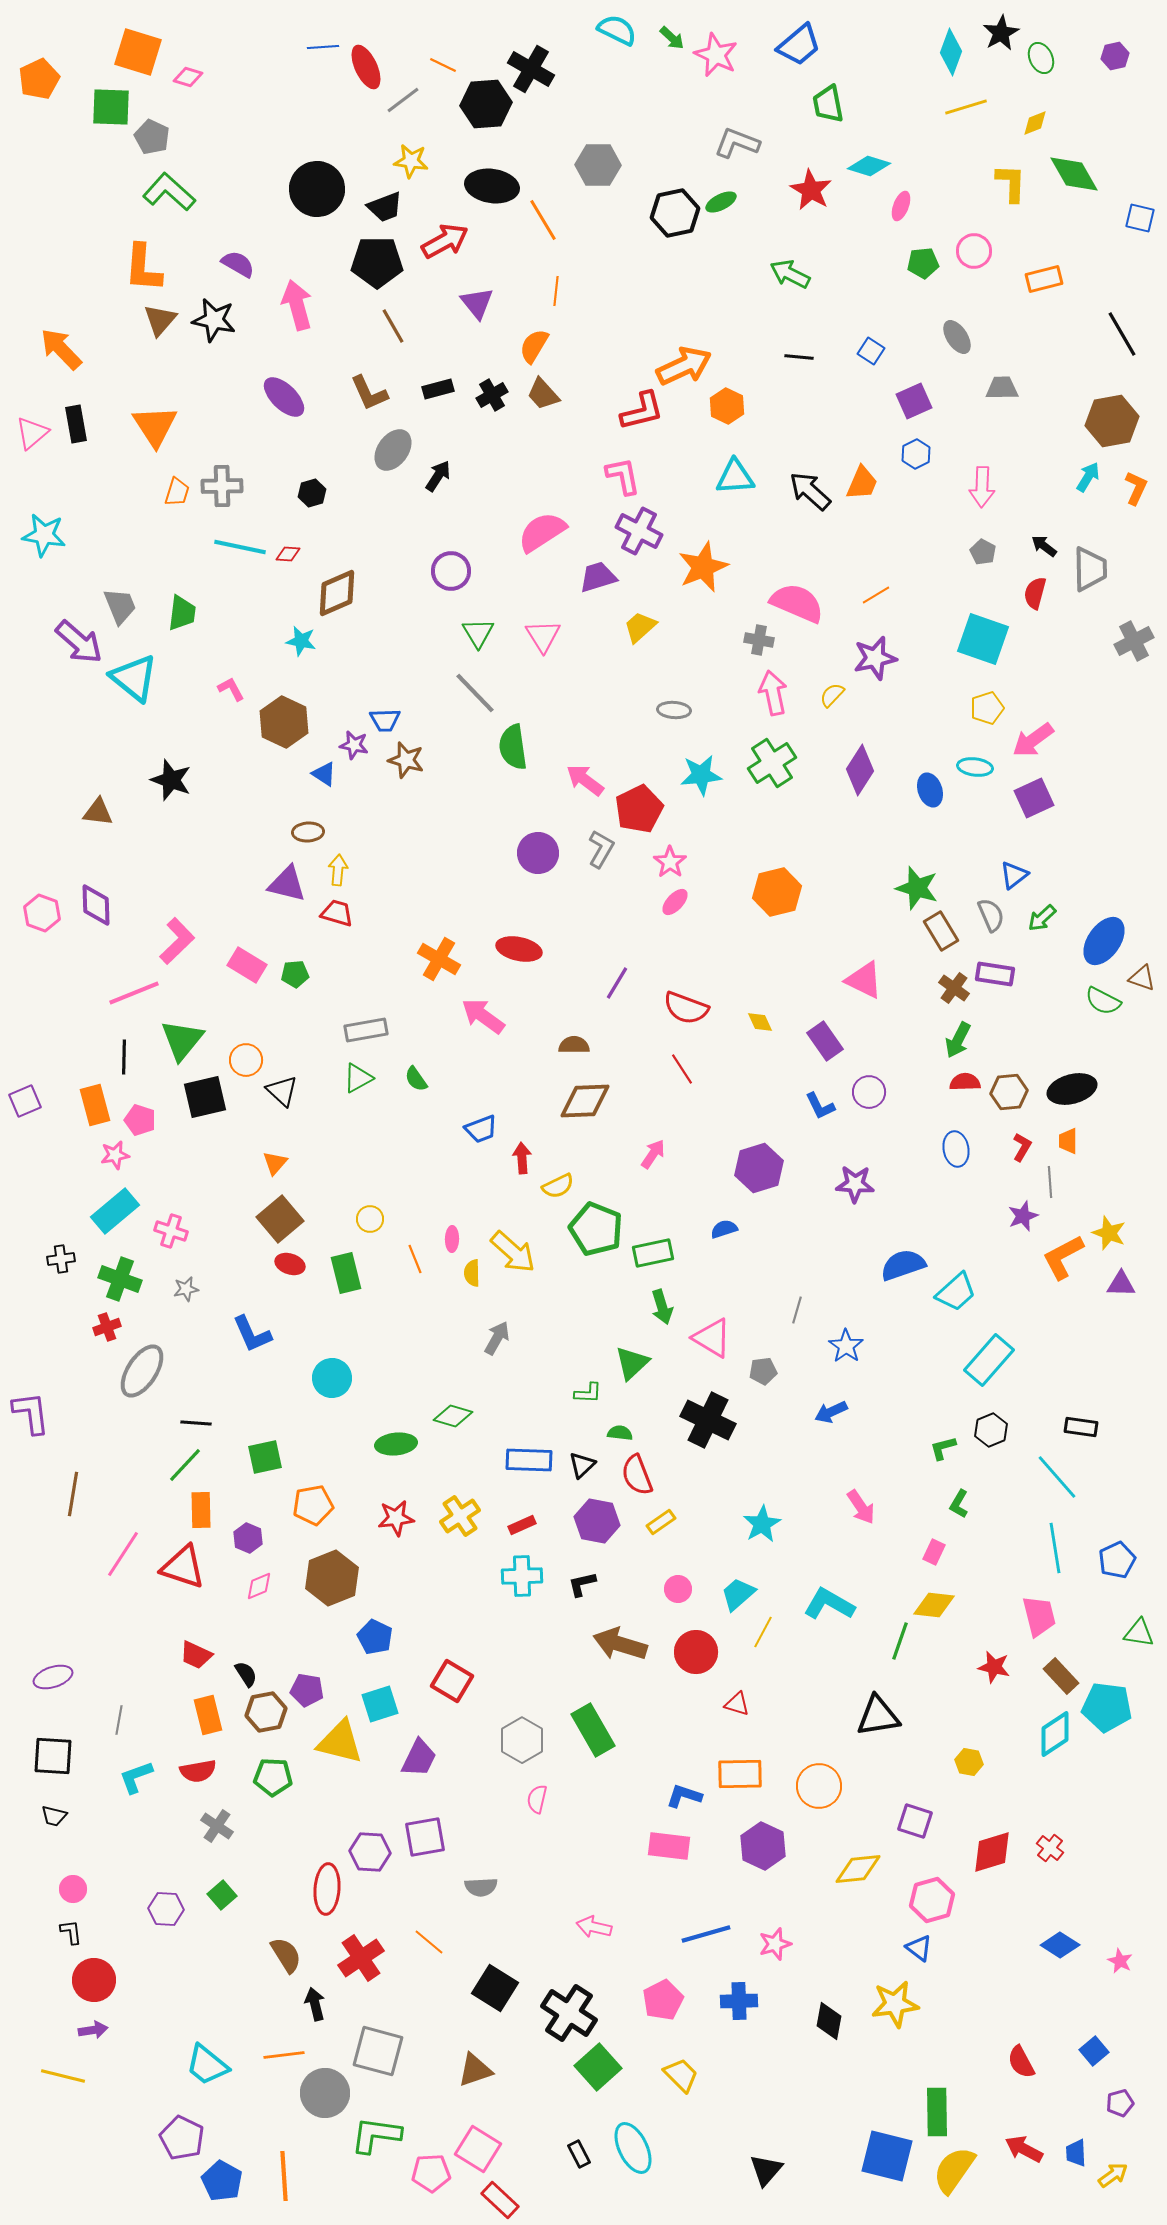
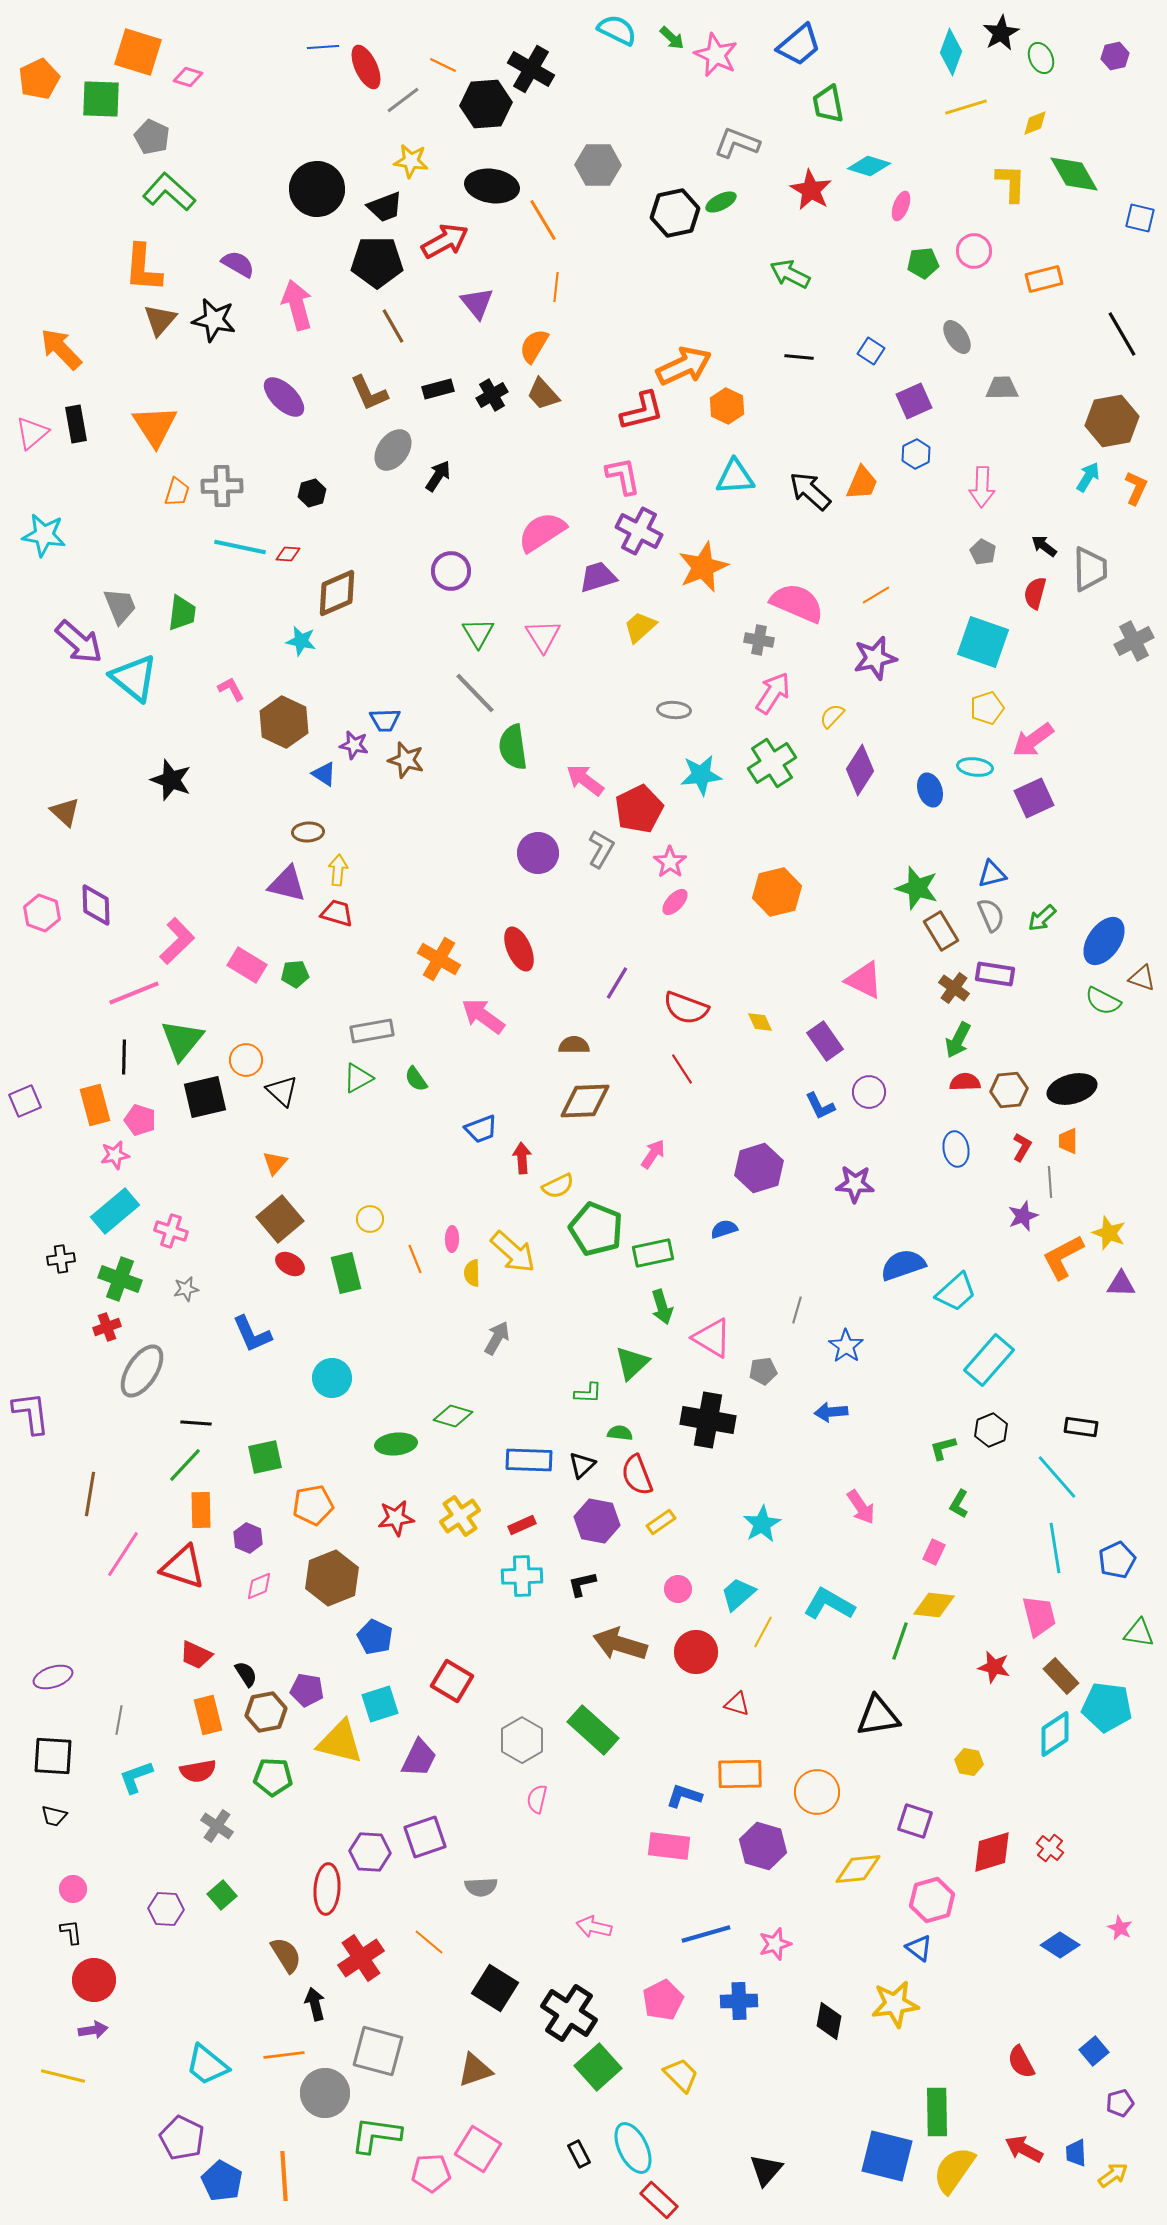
green square at (111, 107): moved 10 px left, 8 px up
orange line at (556, 291): moved 4 px up
cyan square at (983, 639): moved 3 px down
pink arrow at (773, 693): rotated 45 degrees clockwise
yellow semicircle at (832, 695): moved 21 px down
brown triangle at (98, 812): moved 33 px left; rotated 36 degrees clockwise
blue triangle at (1014, 875): moved 22 px left, 1 px up; rotated 24 degrees clockwise
red ellipse at (519, 949): rotated 54 degrees clockwise
gray rectangle at (366, 1030): moved 6 px right, 1 px down
brown hexagon at (1009, 1092): moved 2 px up
red ellipse at (290, 1264): rotated 12 degrees clockwise
blue arrow at (831, 1412): rotated 20 degrees clockwise
black cross at (708, 1420): rotated 16 degrees counterclockwise
brown line at (73, 1494): moved 17 px right
green rectangle at (593, 1730): rotated 18 degrees counterclockwise
orange circle at (819, 1786): moved 2 px left, 6 px down
purple square at (425, 1837): rotated 9 degrees counterclockwise
purple hexagon at (763, 1846): rotated 9 degrees counterclockwise
pink star at (1120, 1961): moved 33 px up
red rectangle at (500, 2200): moved 159 px right
